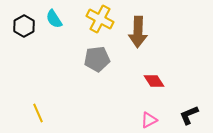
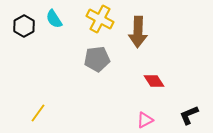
yellow line: rotated 60 degrees clockwise
pink triangle: moved 4 px left
